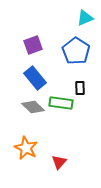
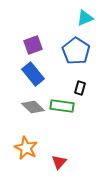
blue rectangle: moved 2 px left, 4 px up
black rectangle: rotated 16 degrees clockwise
green rectangle: moved 1 px right, 3 px down
